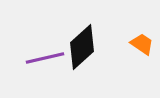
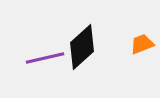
orange trapezoid: rotated 55 degrees counterclockwise
